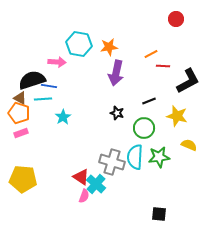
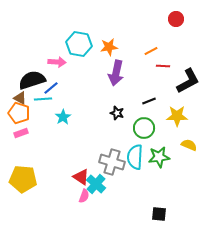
orange line: moved 3 px up
blue line: moved 2 px right, 2 px down; rotated 49 degrees counterclockwise
yellow star: rotated 15 degrees counterclockwise
